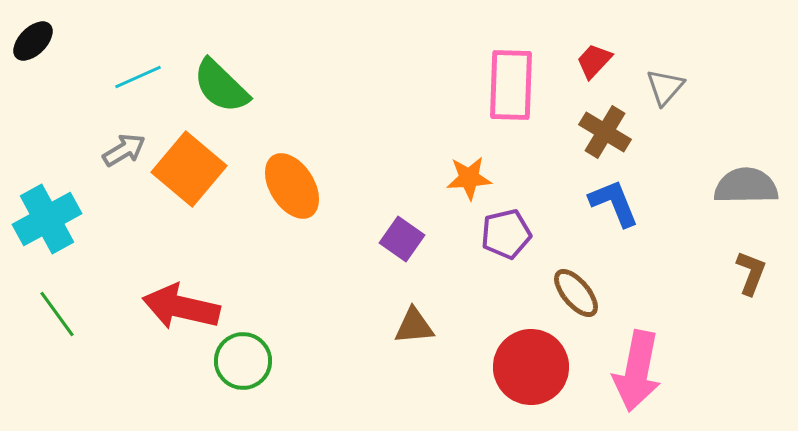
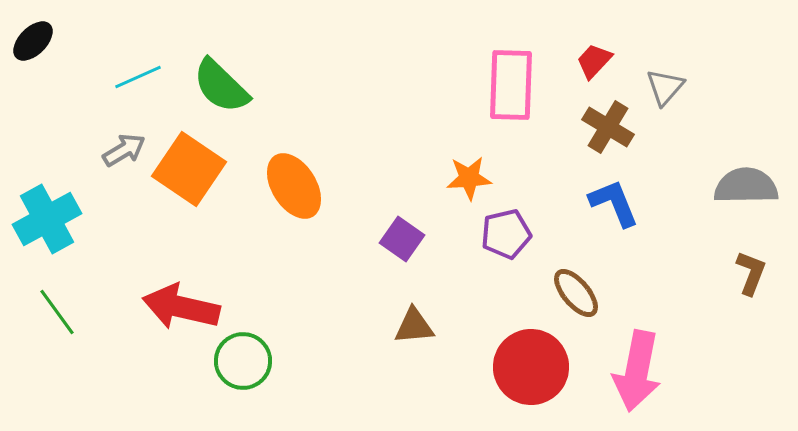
brown cross: moved 3 px right, 5 px up
orange square: rotated 6 degrees counterclockwise
orange ellipse: moved 2 px right
green line: moved 2 px up
